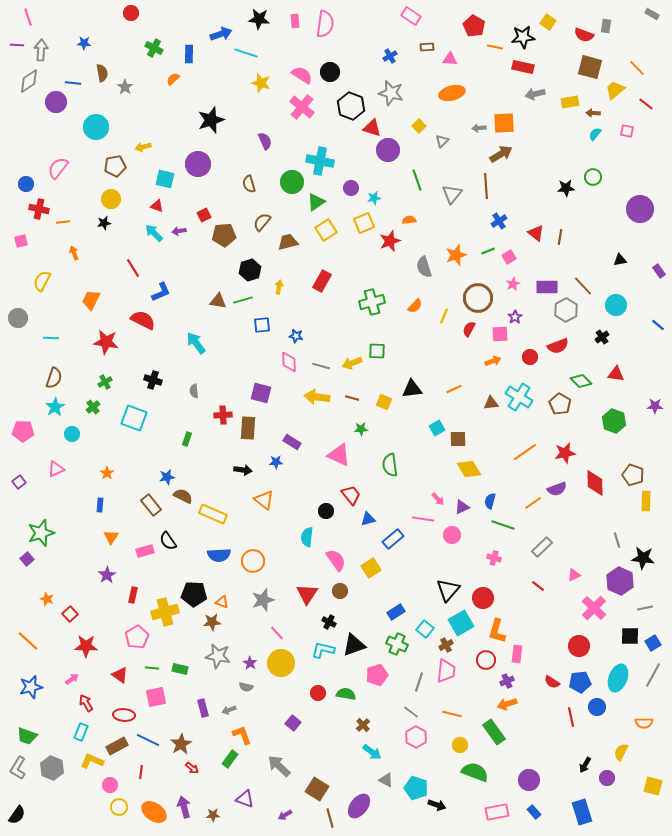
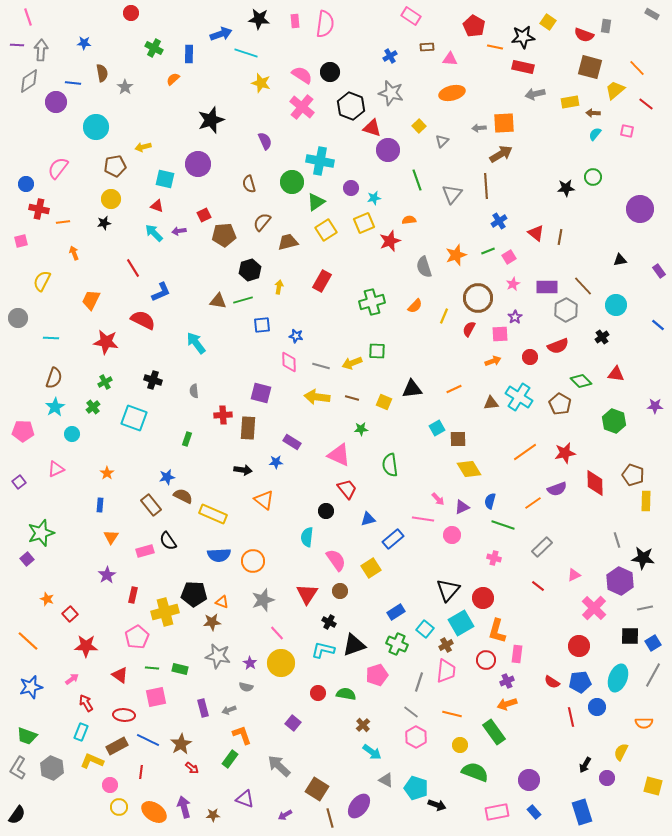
red trapezoid at (351, 495): moved 4 px left, 6 px up
